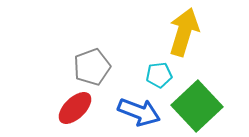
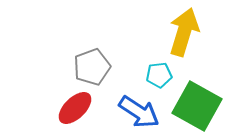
green square: rotated 18 degrees counterclockwise
blue arrow: rotated 12 degrees clockwise
